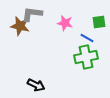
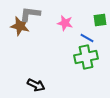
gray L-shape: moved 2 px left
green square: moved 1 px right, 2 px up
